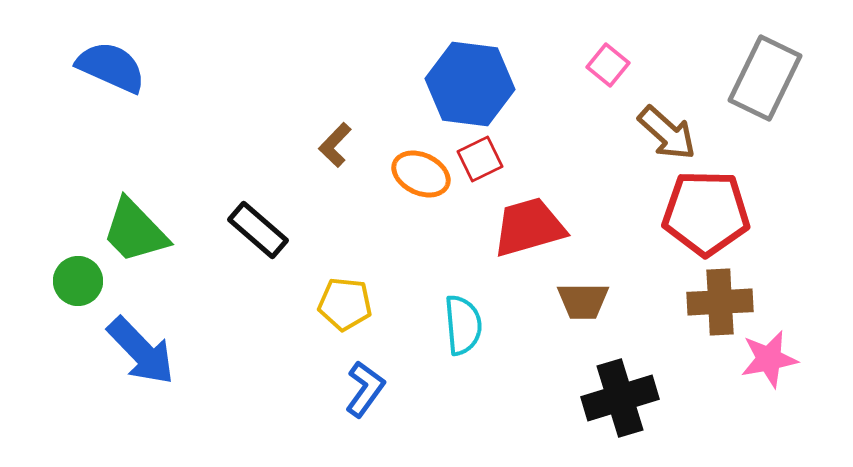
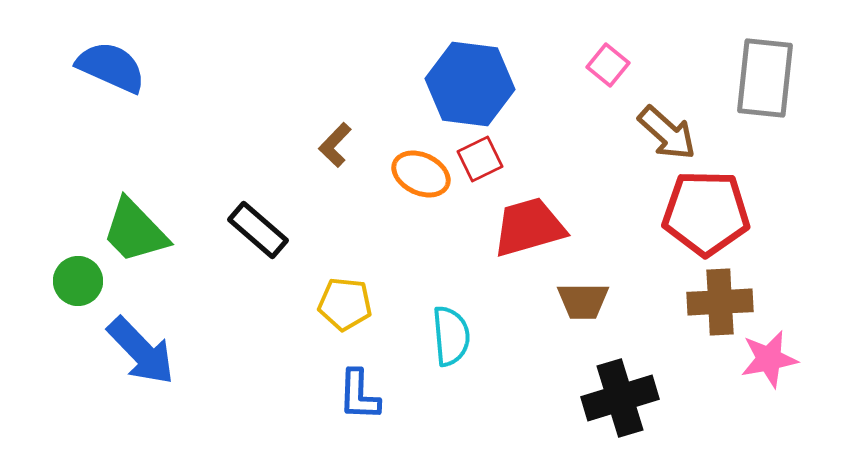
gray rectangle: rotated 20 degrees counterclockwise
cyan semicircle: moved 12 px left, 11 px down
blue L-shape: moved 6 px left, 6 px down; rotated 146 degrees clockwise
